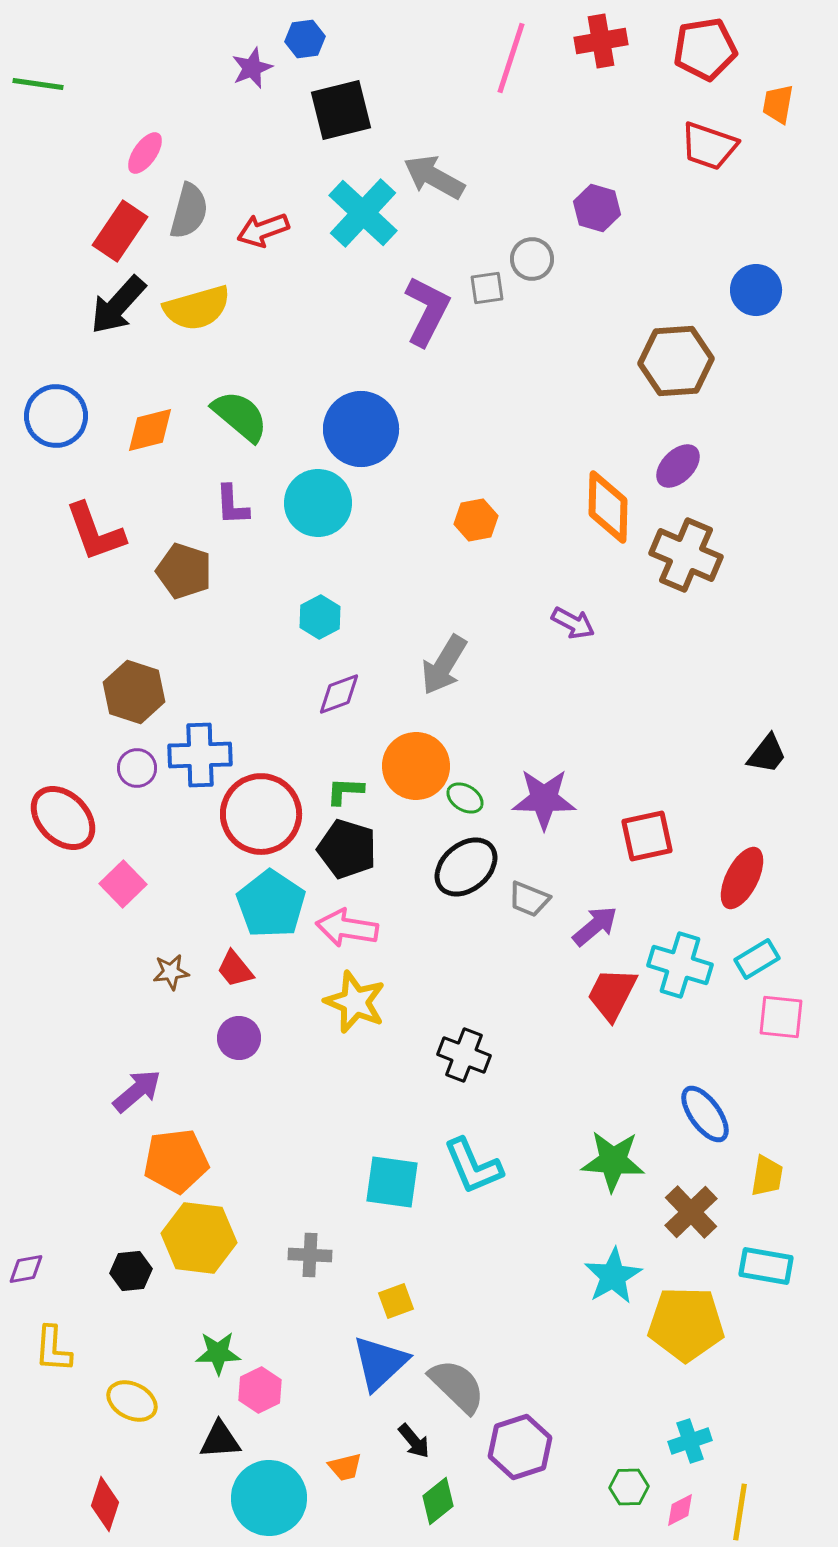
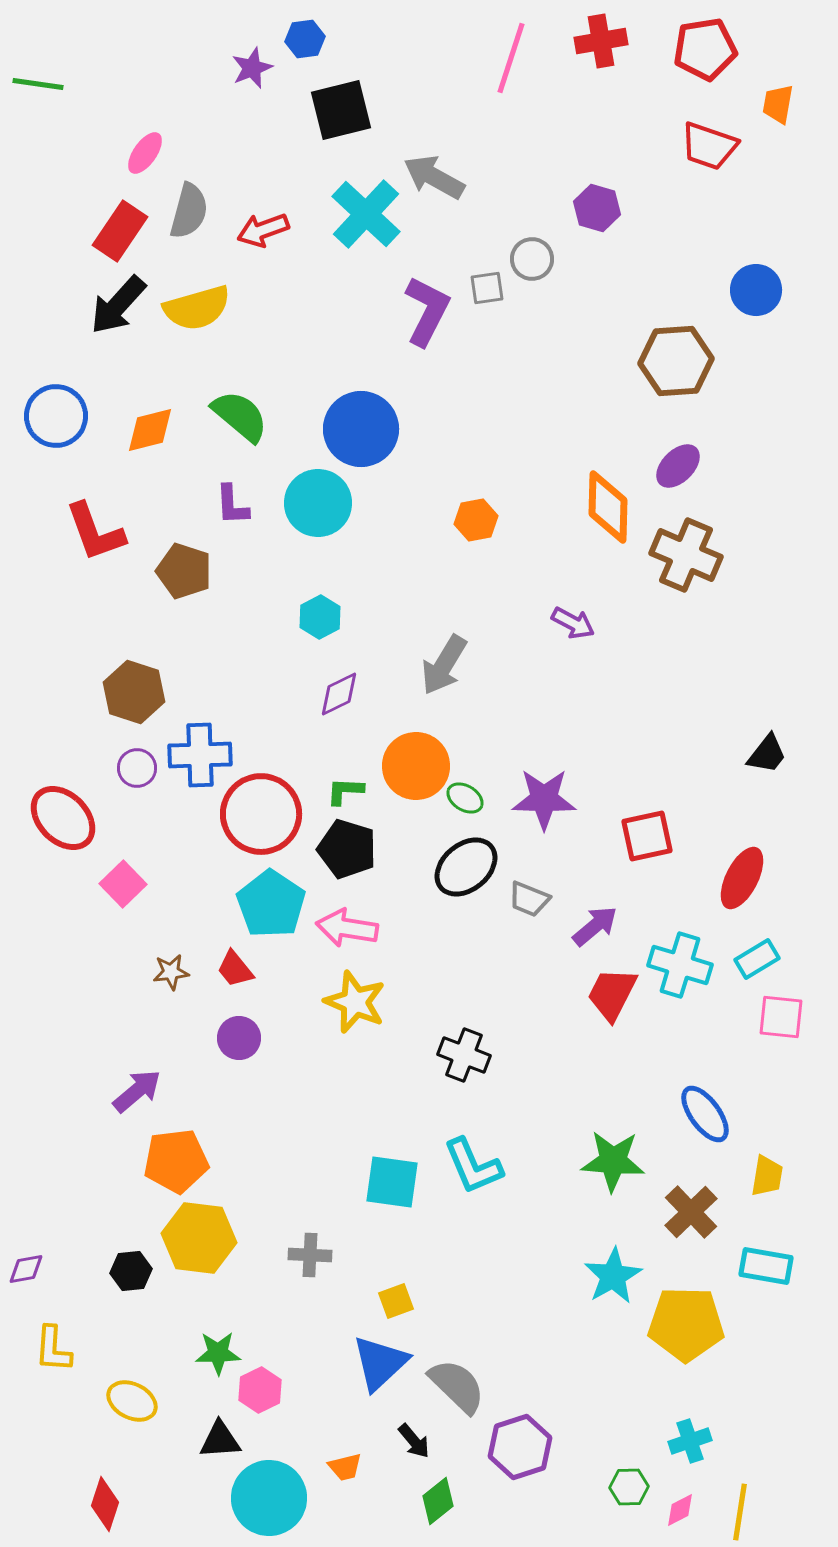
cyan cross at (363, 213): moved 3 px right, 1 px down
purple diamond at (339, 694): rotated 6 degrees counterclockwise
